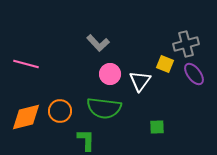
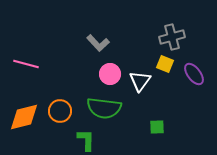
gray cross: moved 14 px left, 7 px up
orange diamond: moved 2 px left
